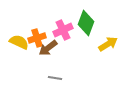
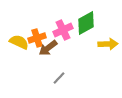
green diamond: rotated 40 degrees clockwise
yellow arrow: rotated 30 degrees clockwise
gray line: moved 4 px right; rotated 56 degrees counterclockwise
